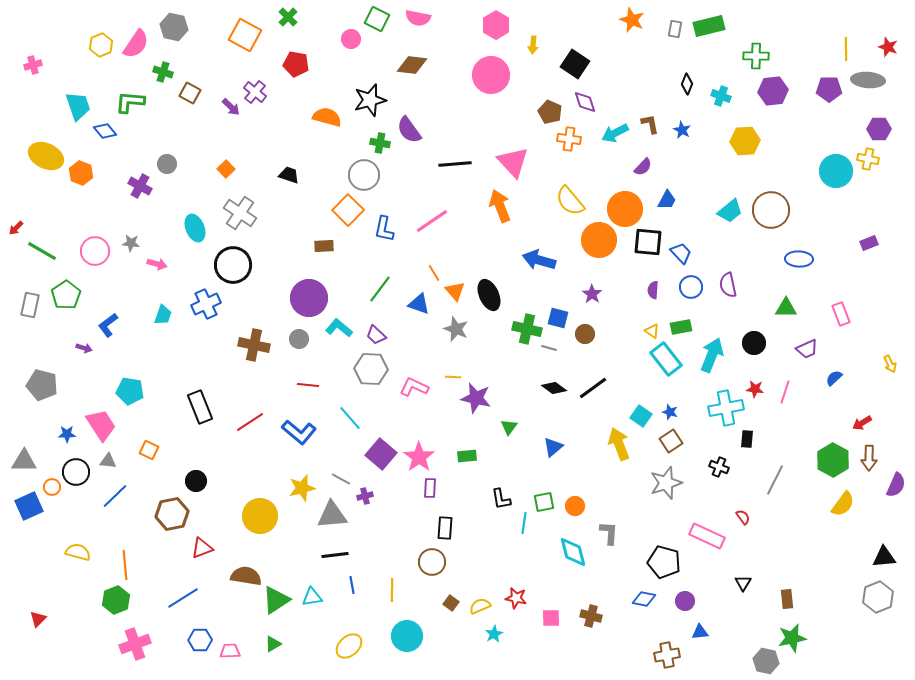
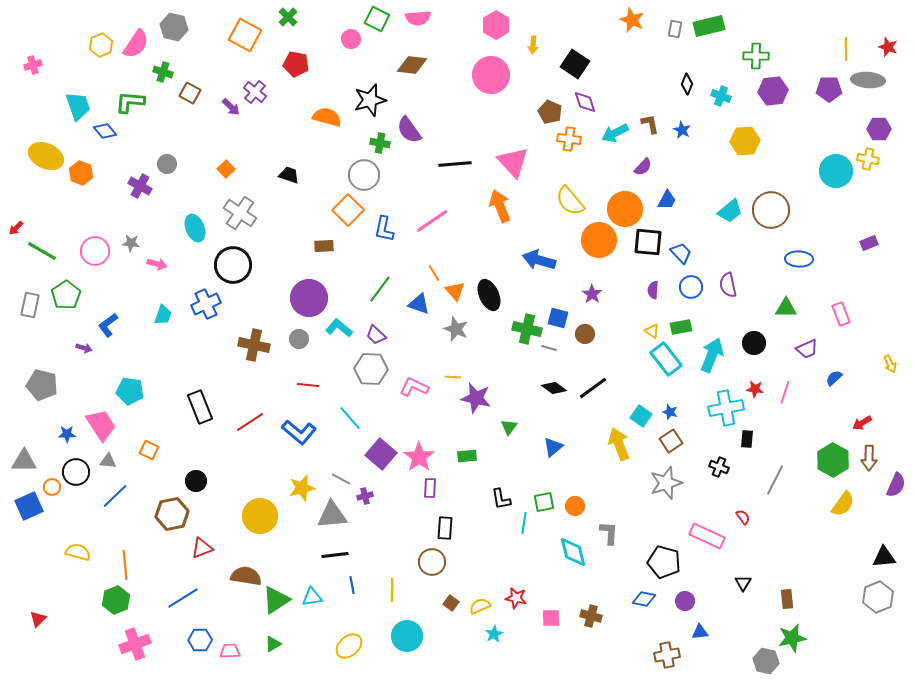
pink semicircle at (418, 18): rotated 15 degrees counterclockwise
